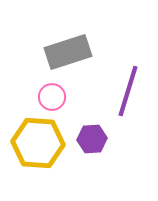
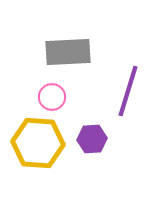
gray rectangle: rotated 15 degrees clockwise
